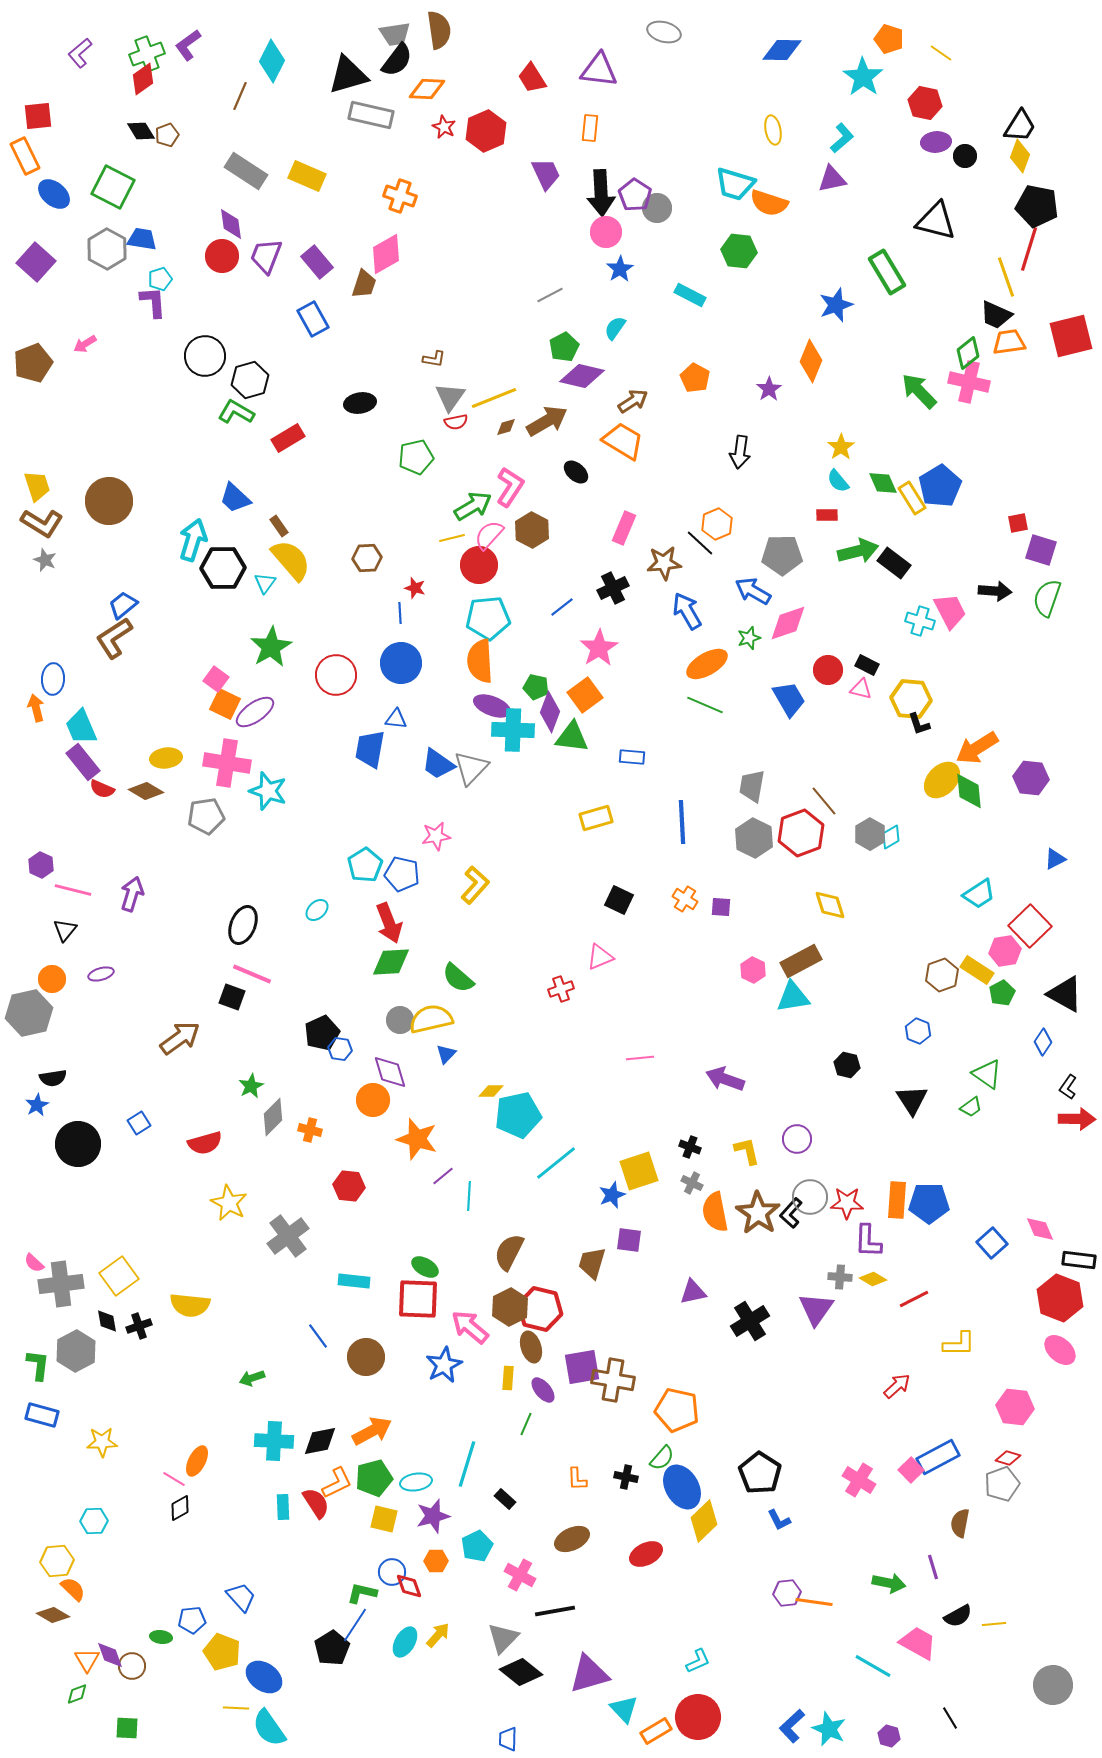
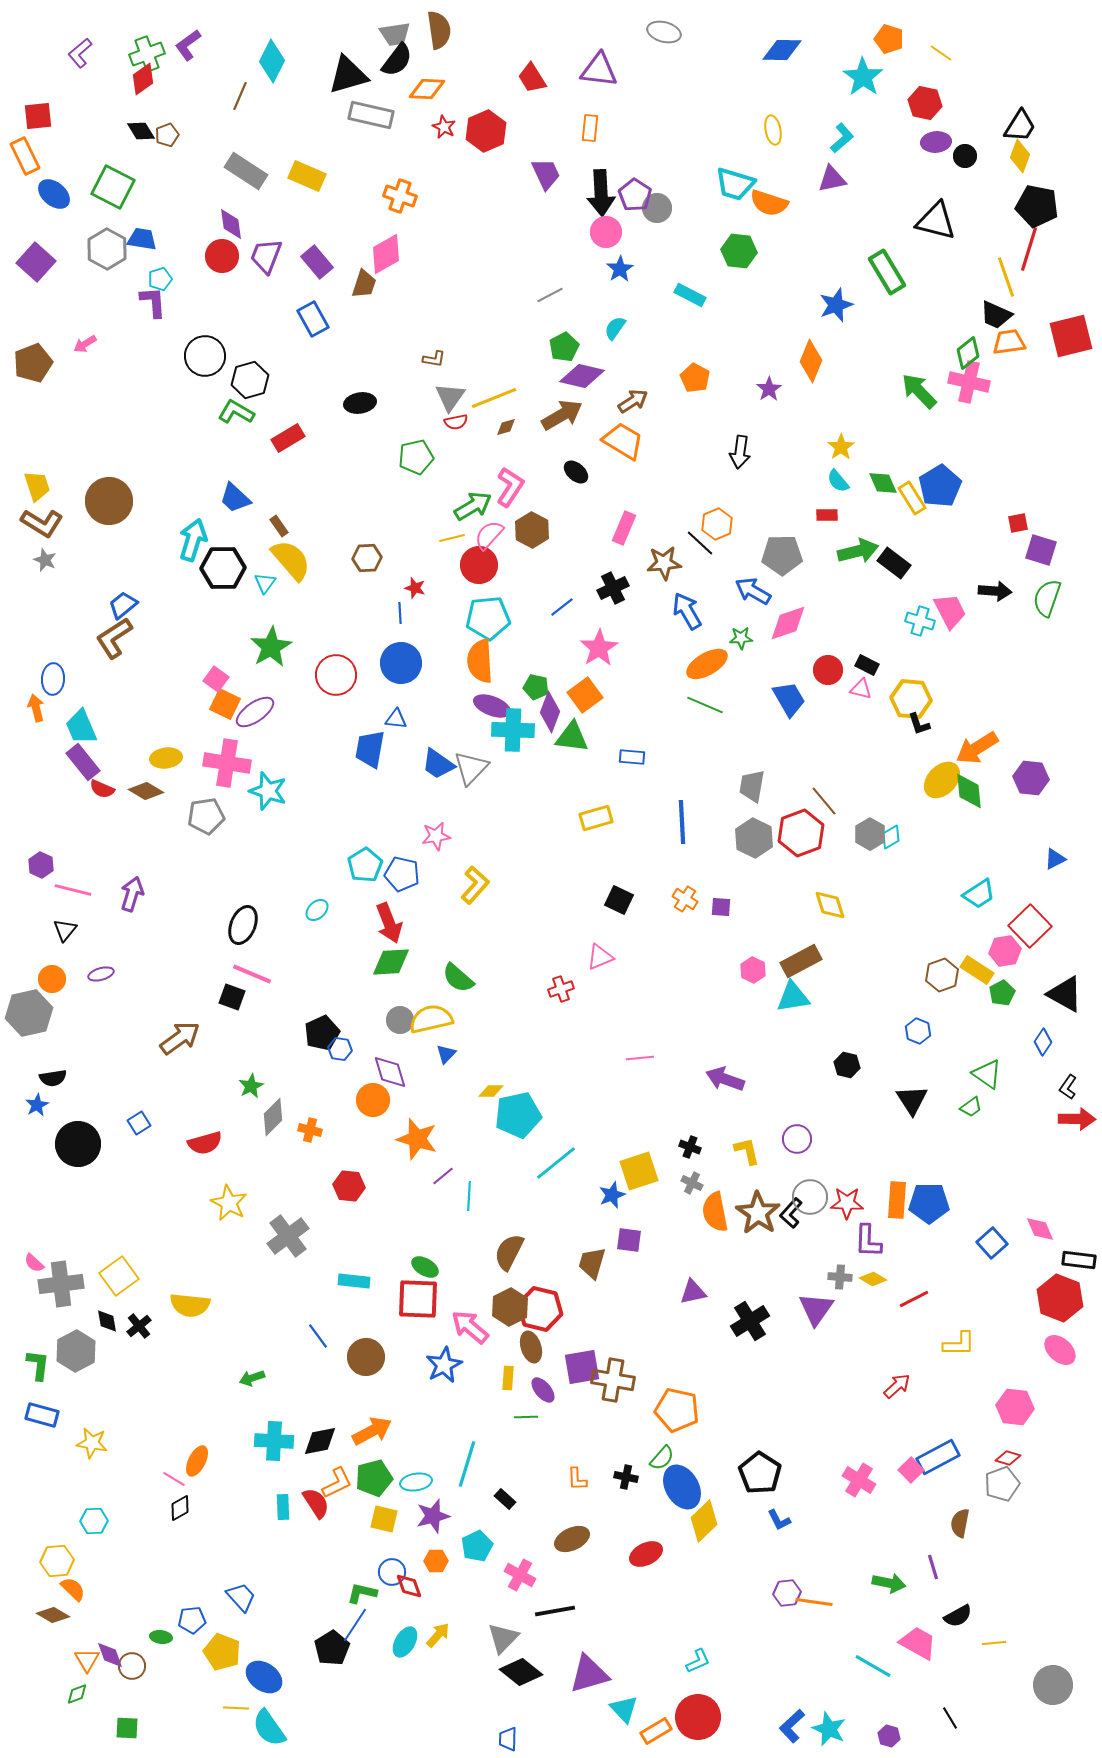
brown arrow at (547, 421): moved 15 px right, 6 px up
green star at (749, 638): moved 8 px left; rotated 15 degrees clockwise
black cross at (139, 1326): rotated 20 degrees counterclockwise
green line at (526, 1424): moved 7 px up; rotated 65 degrees clockwise
yellow star at (102, 1442): moved 10 px left, 1 px down; rotated 12 degrees clockwise
yellow line at (994, 1624): moved 19 px down
